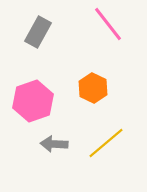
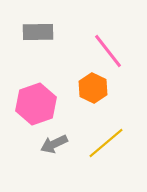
pink line: moved 27 px down
gray rectangle: rotated 60 degrees clockwise
pink hexagon: moved 3 px right, 3 px down
gray arrow: rotated 28 degrees counterclockwise
